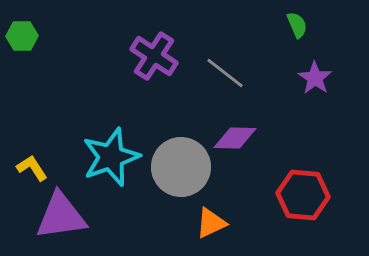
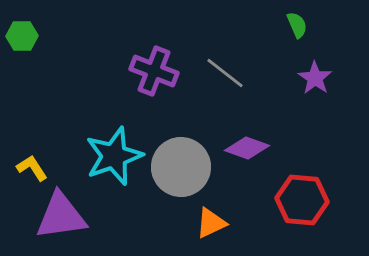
purple cross: moved 15 px down; rotated 12 degrees counterclockwise
purple diamond: moved 12 px right, 10 px down; rotated 18 degrees clockwise
cyan star: moved 3 px right, 1 px up
red hexagon: moved 1 px left, 5 px down
